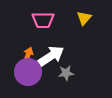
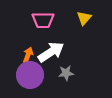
white arrow: moved 4 px up
purple circle: moved 2 px right, 3 px down
